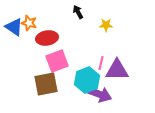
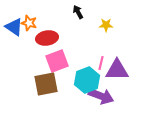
purple arrow: moved 2 px right, 2 px down
